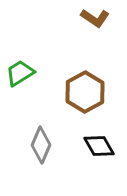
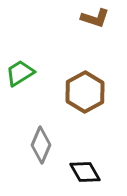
brown L-shape: rotated 16 degrees counterclockwise
black diamond: moved 14 px left, 26 px down
